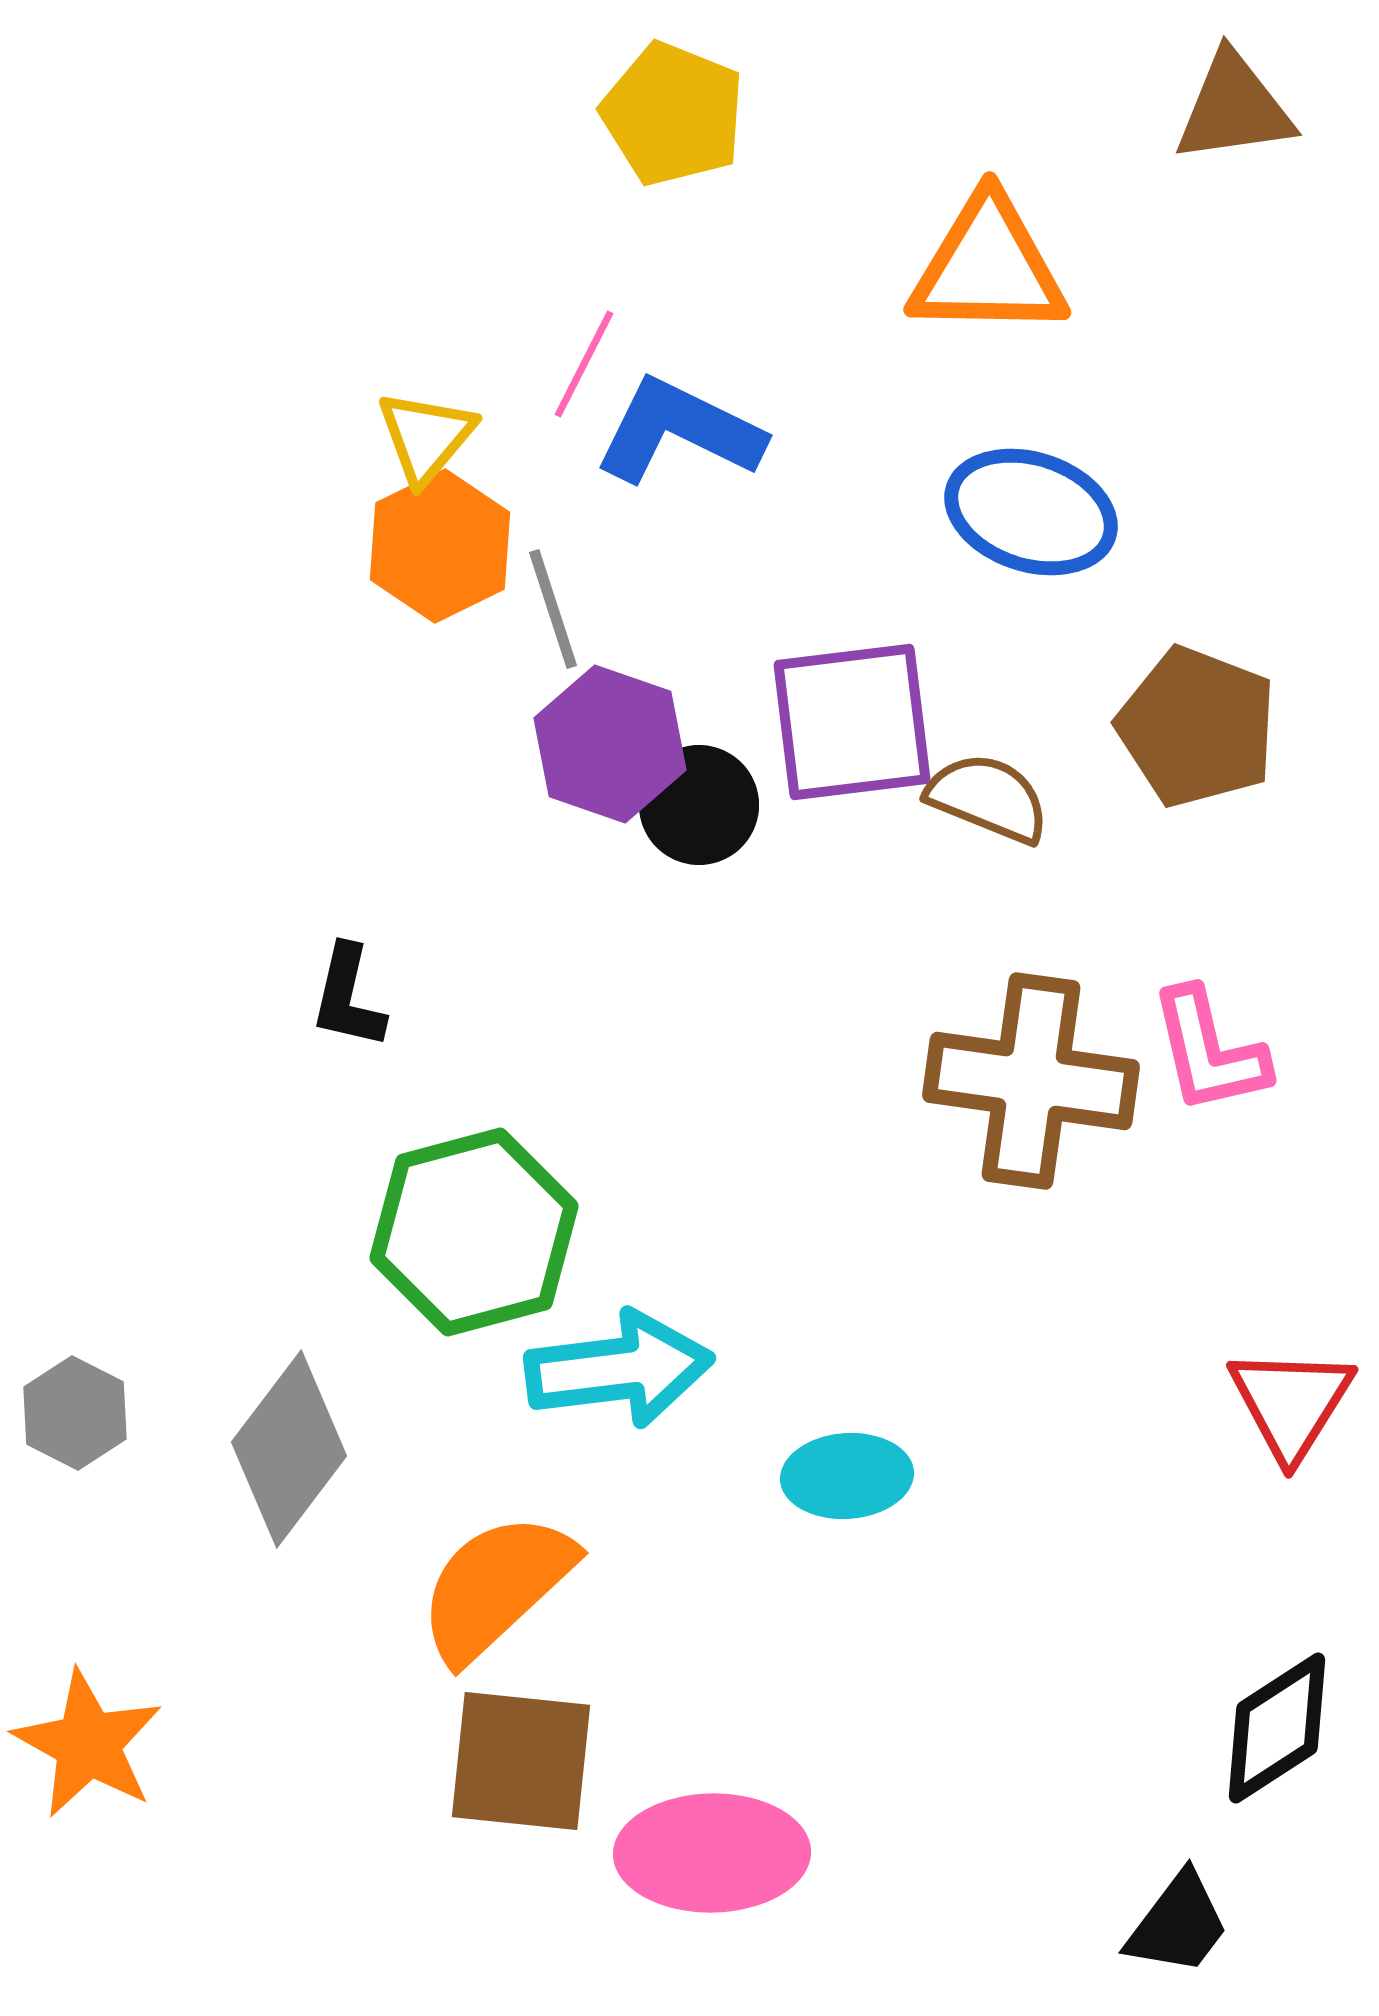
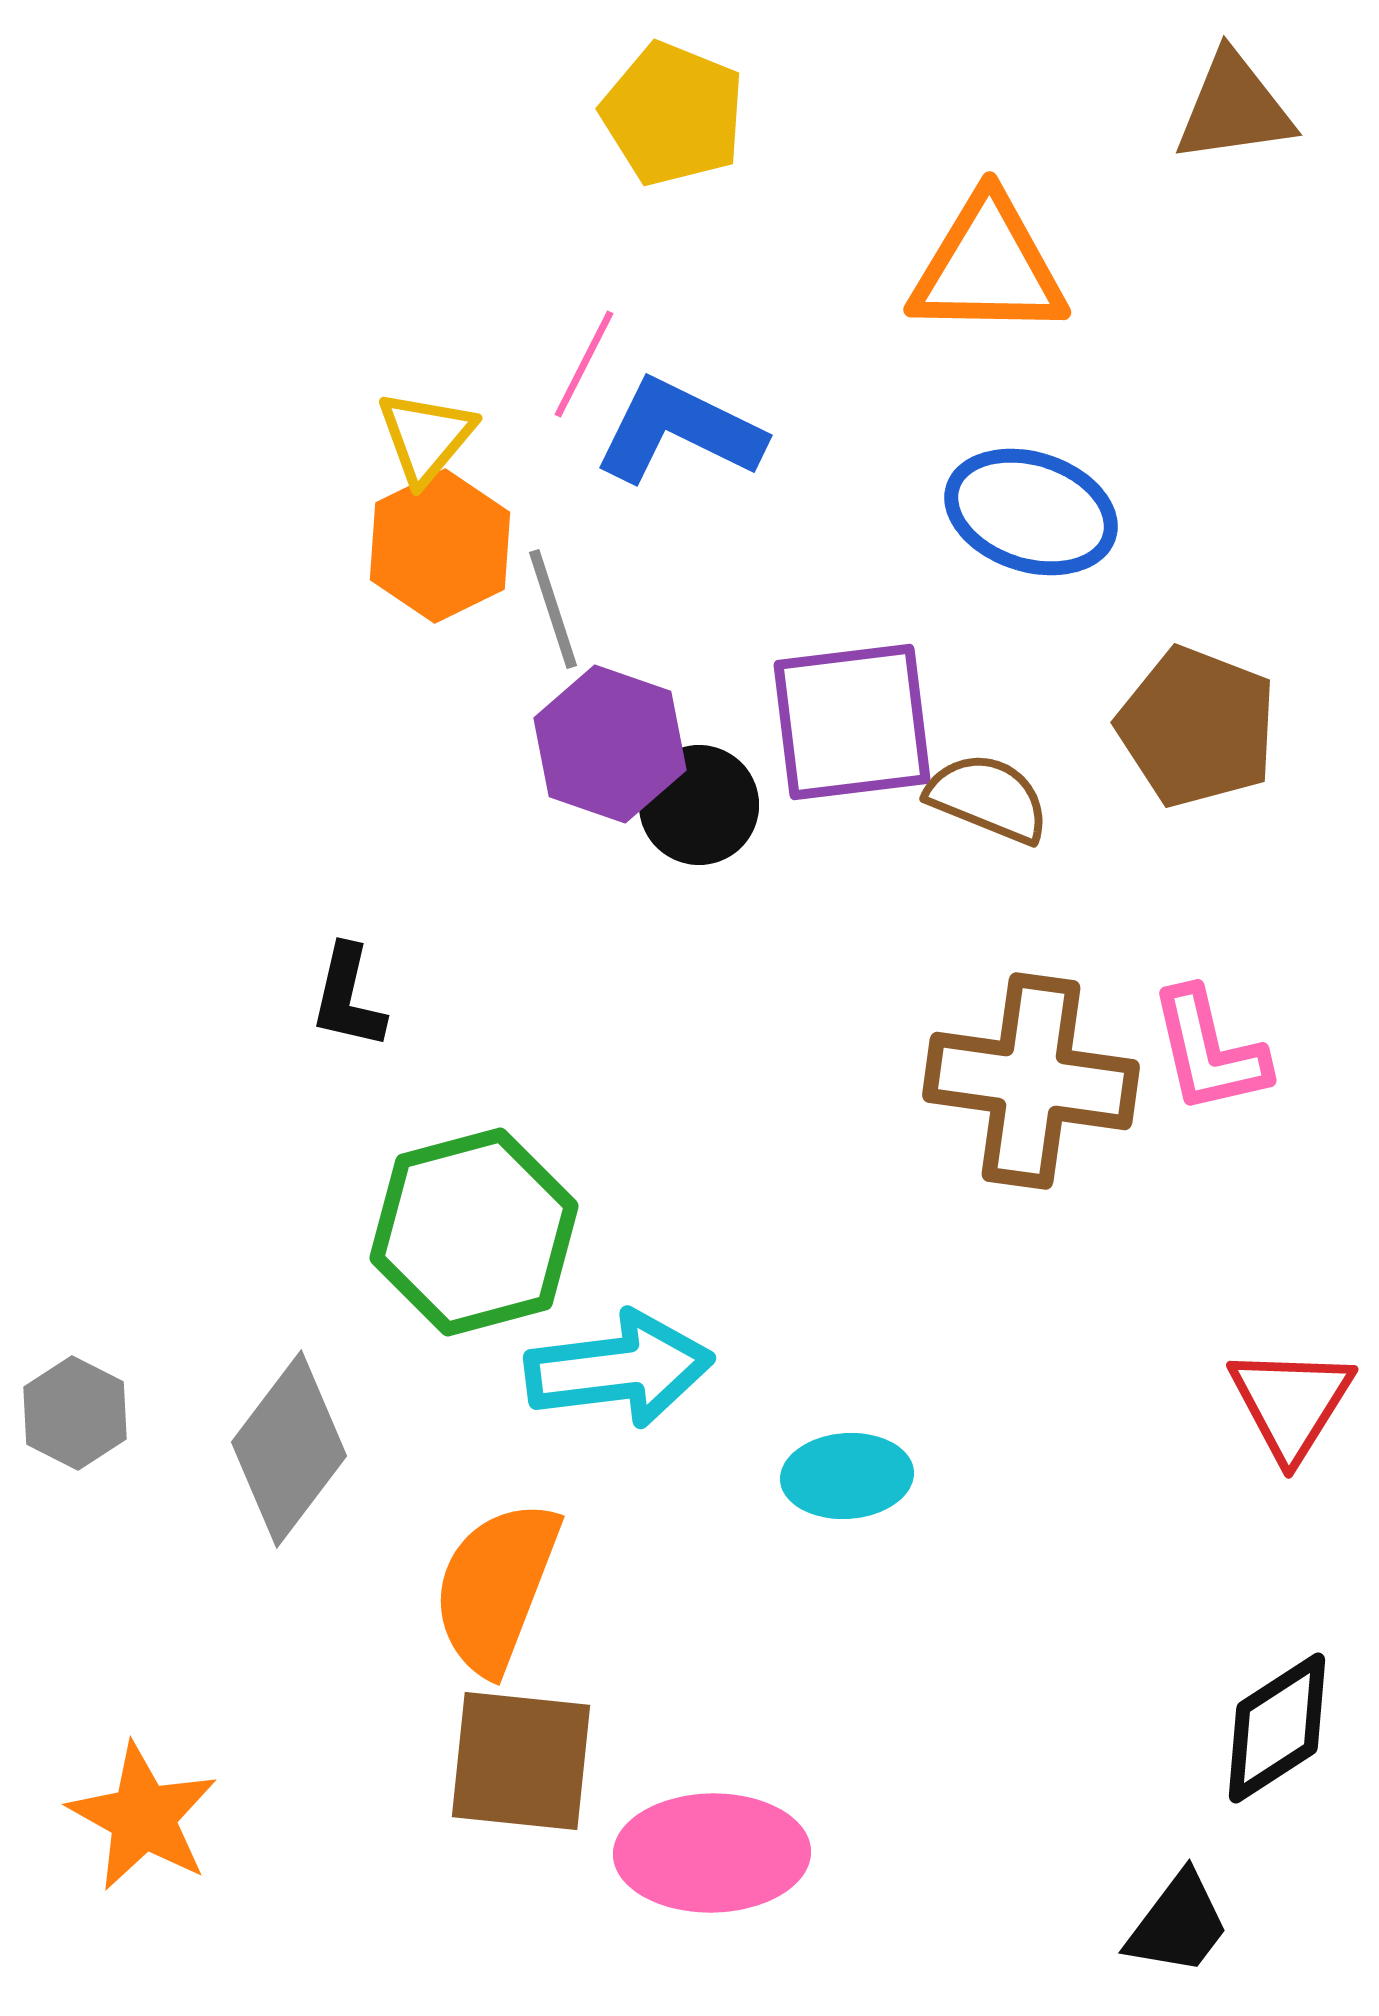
orange semicircle: rotated 26 degrees counterclockwise
orange star: moved 55 px right, 73 px down
